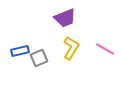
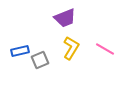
gray square: moved 1 px right, 2 px down
